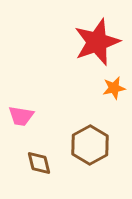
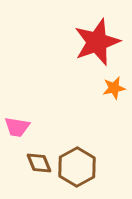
pink trapezoid: moved 4 px left, 11 px down
brown hexagon: moved 13 px left, 22 px down
brown diamond: rotated 8 degrees counterclockwise
